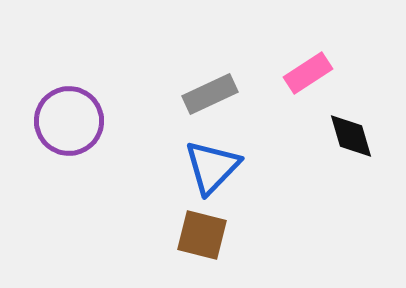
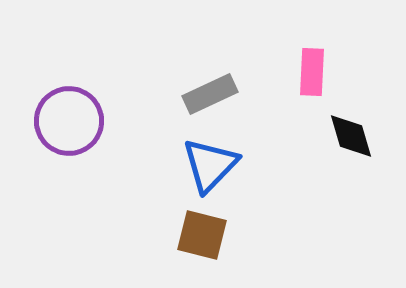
pink rectangle: moved 4 px right, 1 px up; rotated 54 degrees counterclockwise
blue triangle: moved 2 px left, 2 px up
